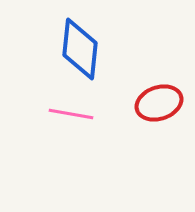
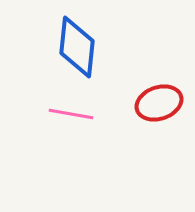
blue diamond: moved 3 px left, 2 px up
